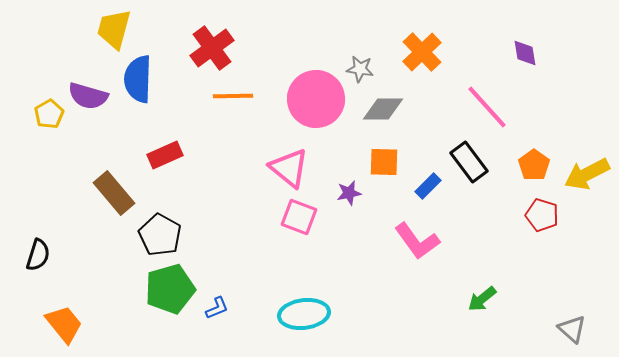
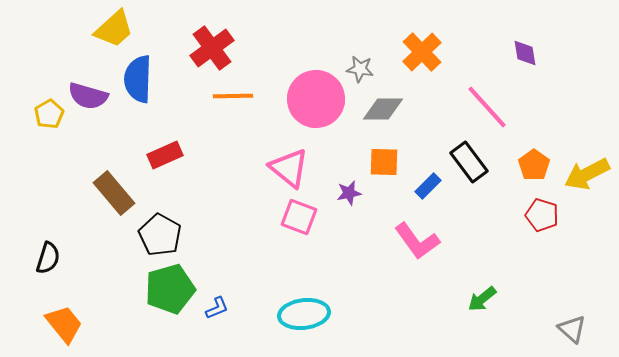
yellow trapezoid: rotated 147 degrees counterclockwise
black semicircle: moved 10 px right, 3 px down
